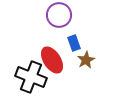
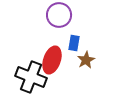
blue rectangle: rotated 28 degrees clockwise
red ellipse: rotated 52 degrees clockwise
